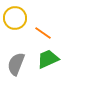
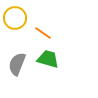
green trapezoid: rotated 40 degrees clockwise
gray semicircle: moved 1 px right
